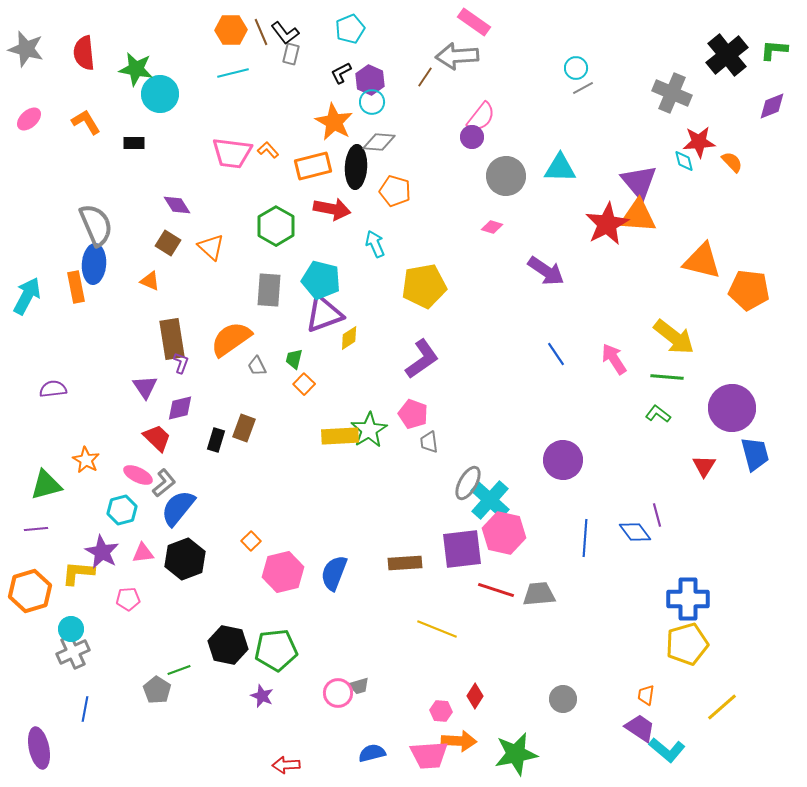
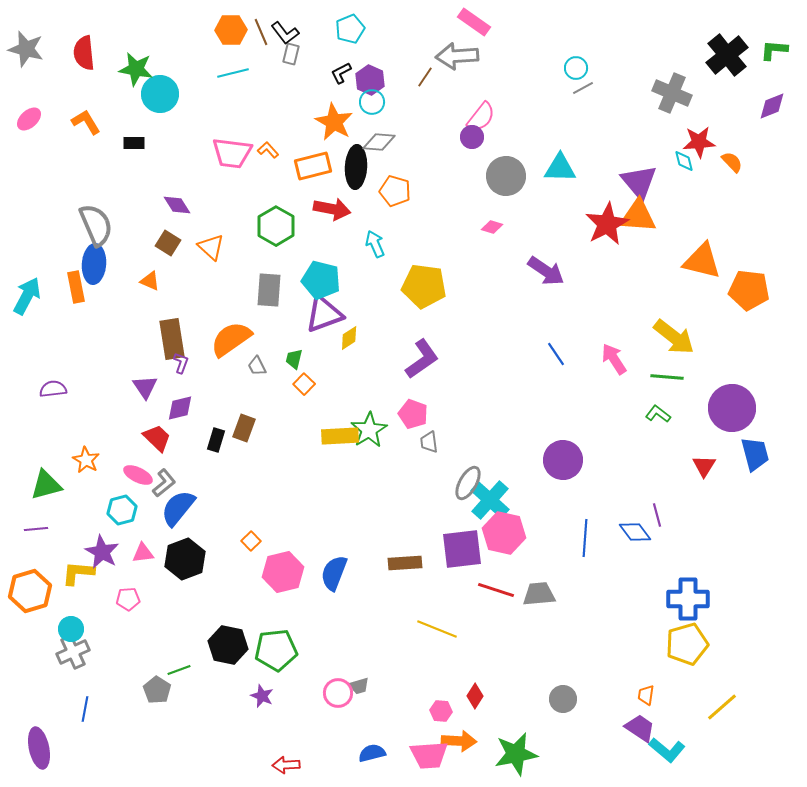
yellow pentagon at (424, 286): rotated 18 degrees clockwise
